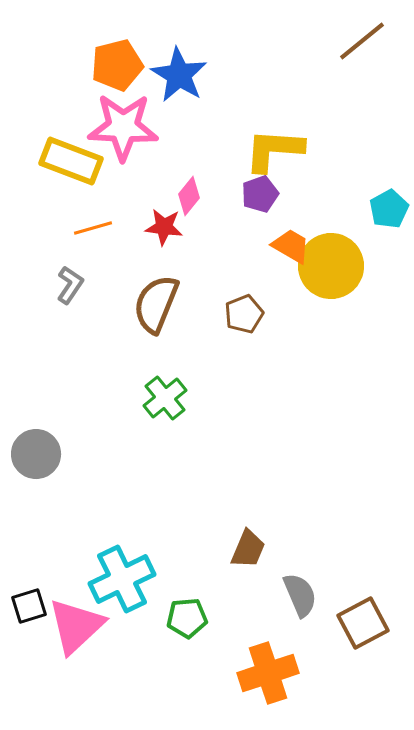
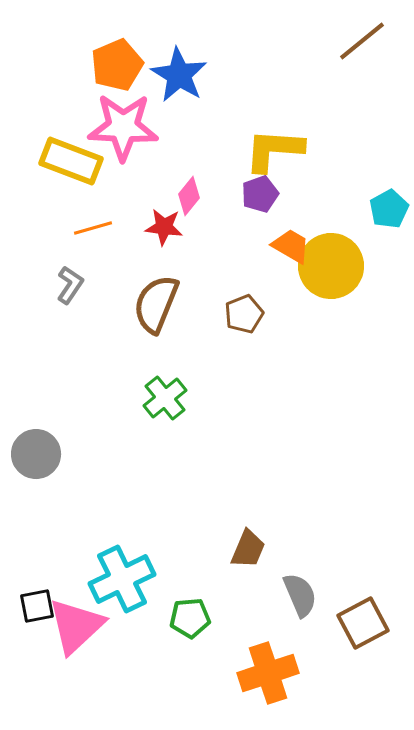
orange pentagon: rotated 9 degrees counterclockwise
black square: moved 8 px right; rotated 6 degrees clockwise
green pentagon: moved 3 px right
